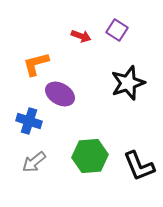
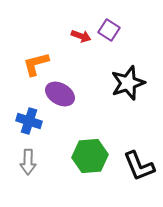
purple square: moved 8 px left
gray arrow: moved 6 px left; rotated 50 degrees counterclockwise
